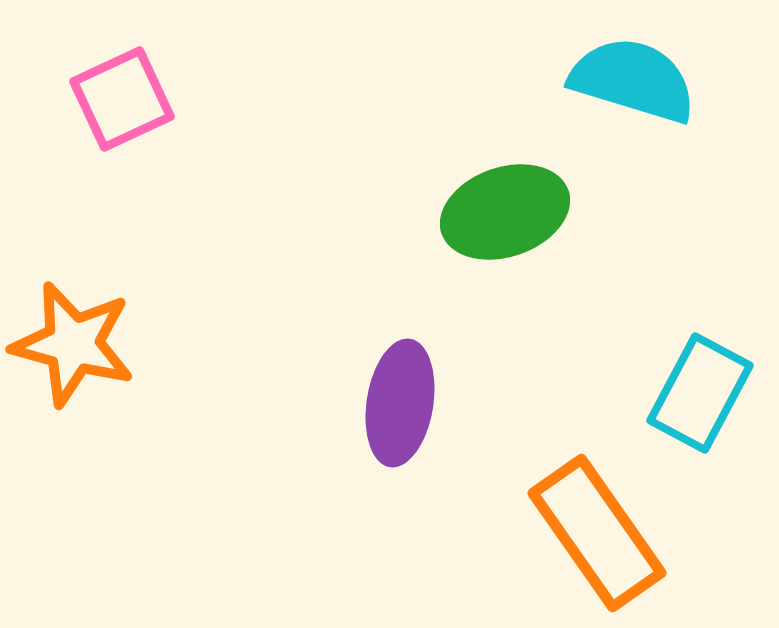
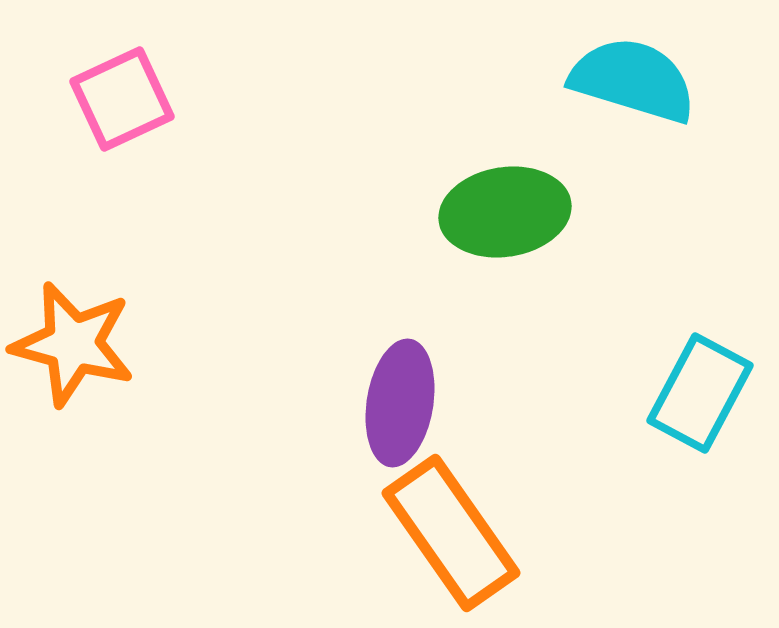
green ellipse: rotated 10 degrees clockwise
orange rectangle: moved 146 px left
